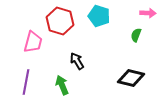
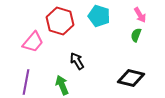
pink arrow: moved 8 px left, 2 px down; rotated 56 degrees clockwise
pink trapezoid: rotated 25 degrees clockwise
